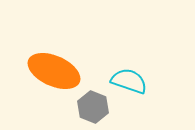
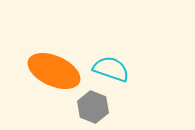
cyan semicircle: moved 18 px left, 12 px up
